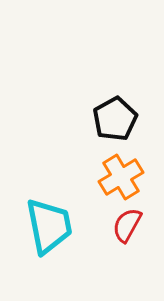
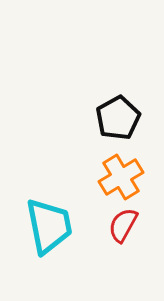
black pentagon: moved 3 px right, 1 px up
red semicircle: moved 4 px left
